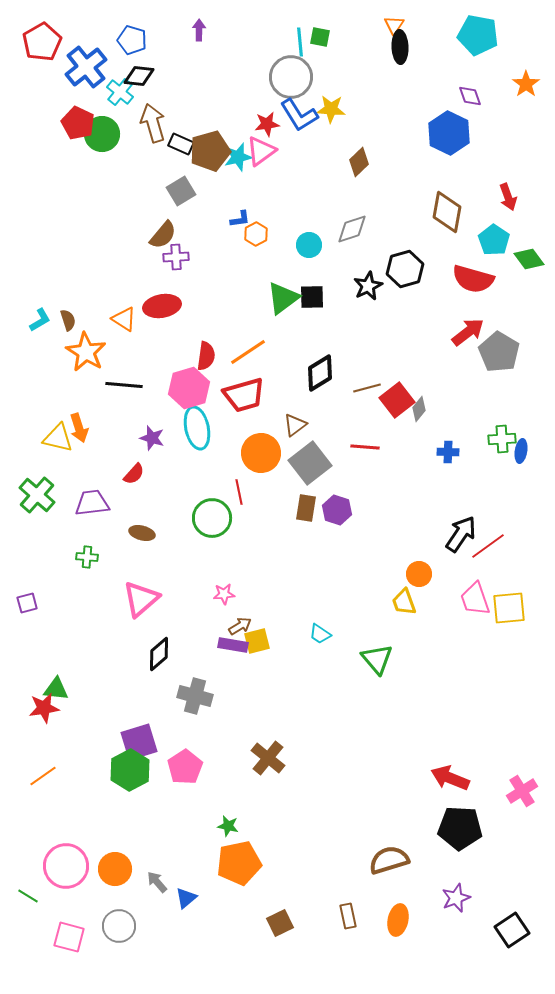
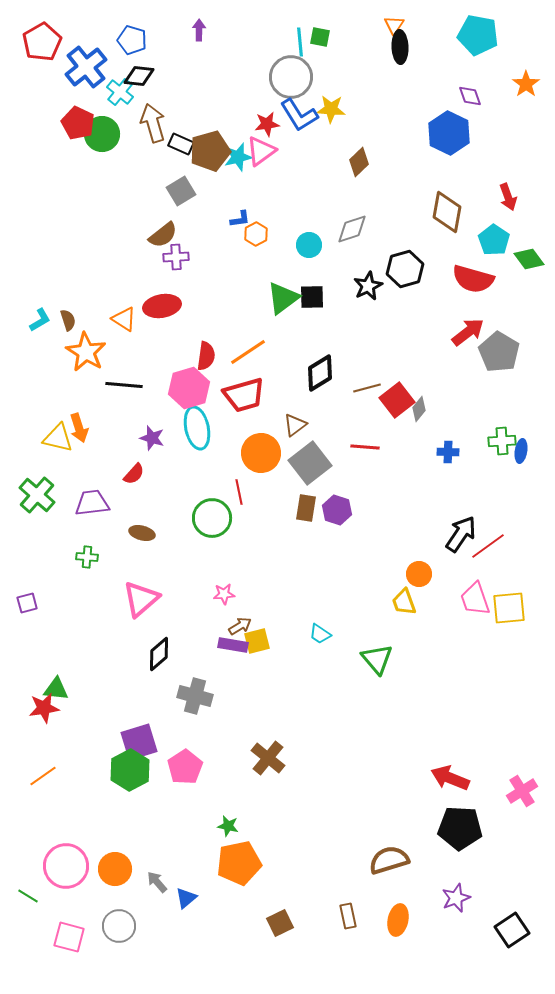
brown semicircle at (163, 235): rotated 12 degrees clockwise
green cross at (502, 439): moved 2 px down
